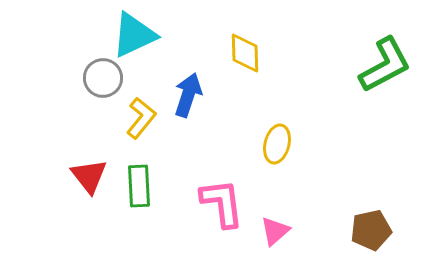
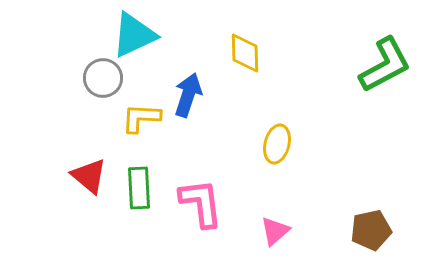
yellow L-shape: rotated 126 degrees counterclockwise
red triangle: rotated 12 degrees counterclockwise
green rectangle: moved 2 px down
pink L-shape: moved 21 px left
